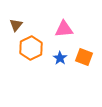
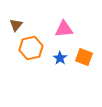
orange hexagon: rotated 15 degrees clockwise
